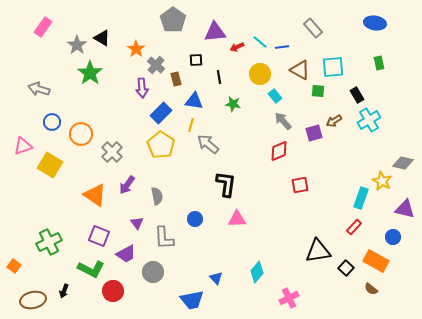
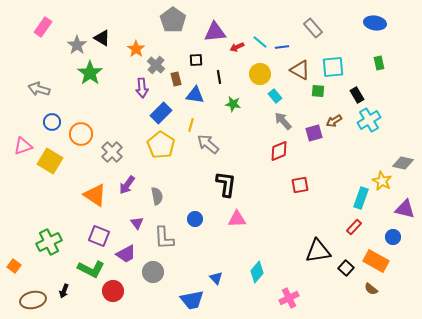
blue triangle at (194, 101): moved 1 px right, 6 px up
yellow square at (50, 165): moved 4 px up
